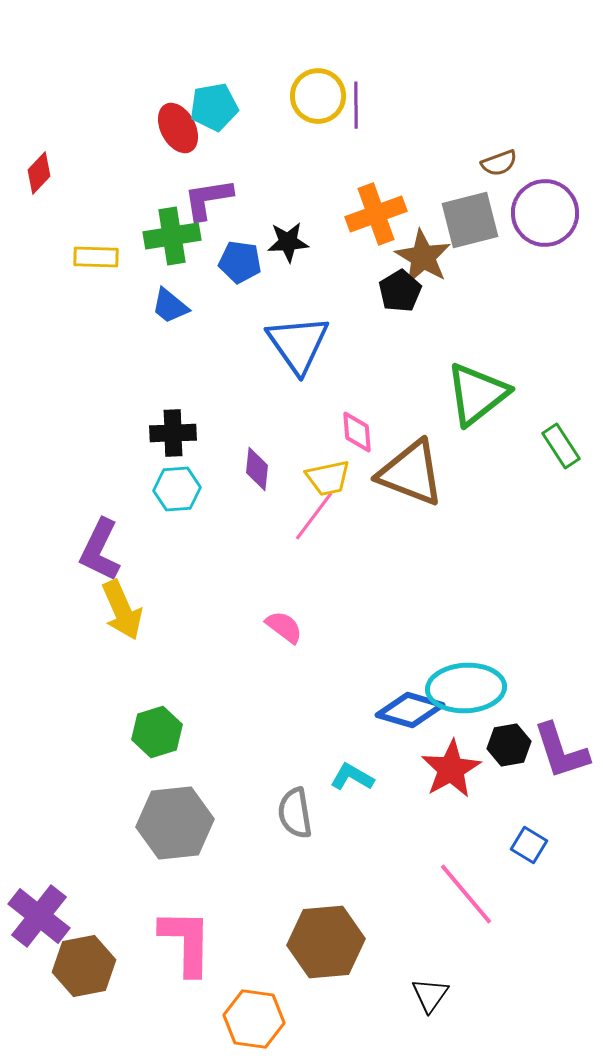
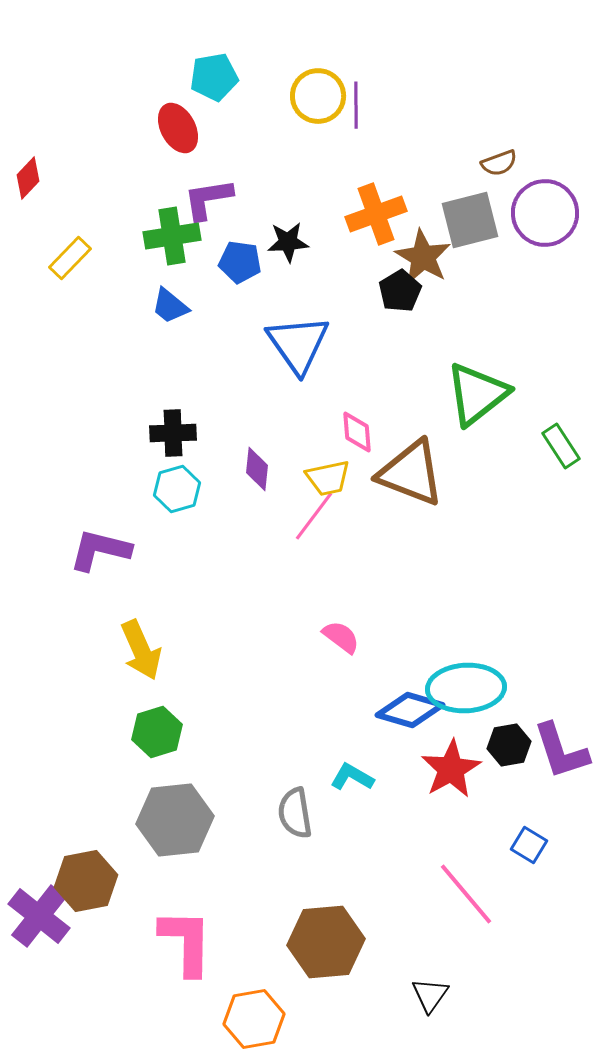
cyan pentagon at (214, 107): moved 30 px up
red diamond at (39, 173): moved 11 px left, 5 px down
yellow rectangle at (96, 257): moved 26 px left, 1 px down; rotated 48 degrees counterclockwise
cyan hexagon at (177, 489): rotated 12 degrees counterclockwise
purple L-shape at (100, 550): rotated 78 degrees clockwise
yellow arrow at (122, 610): moved 19 px right, 40 px down
pink semicircle at (284, 627): moved 57 px right, 10 px down
gray hexagon at (175, 823): moved 3 px up
brown hexagon at (84, 966): moved 2 px right, 85 px up
orange hexagon at (254, 1019): rotated 18 degrees counterclockwise
